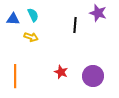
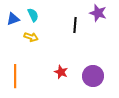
blue triangle: rotated 24 degrees counterclockwise
